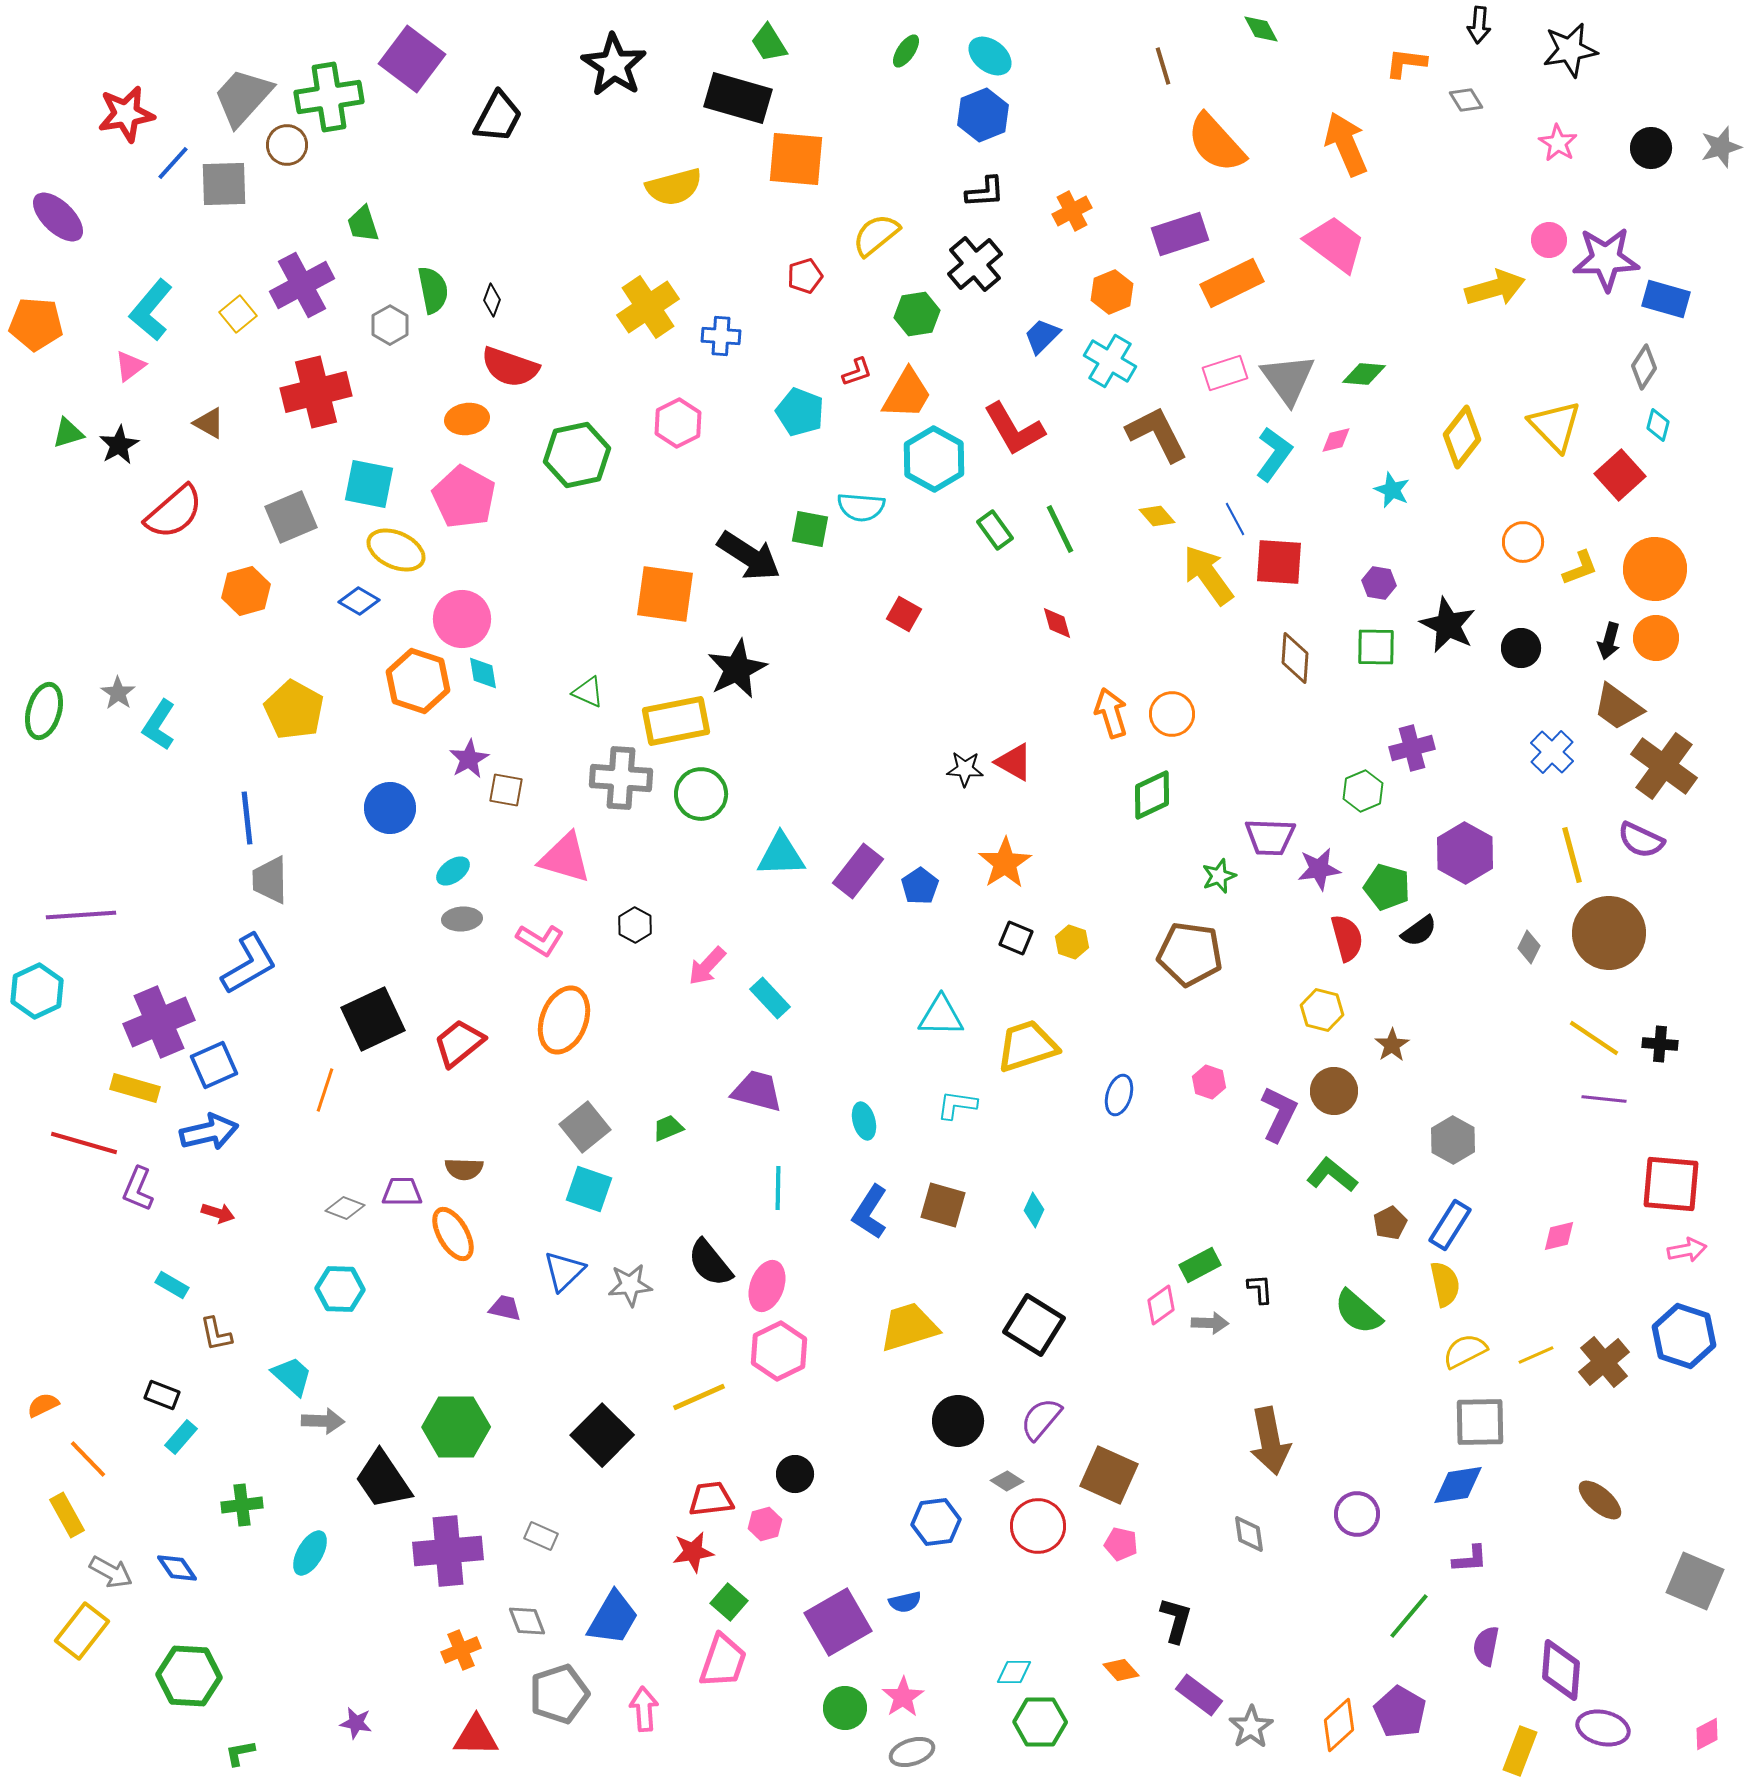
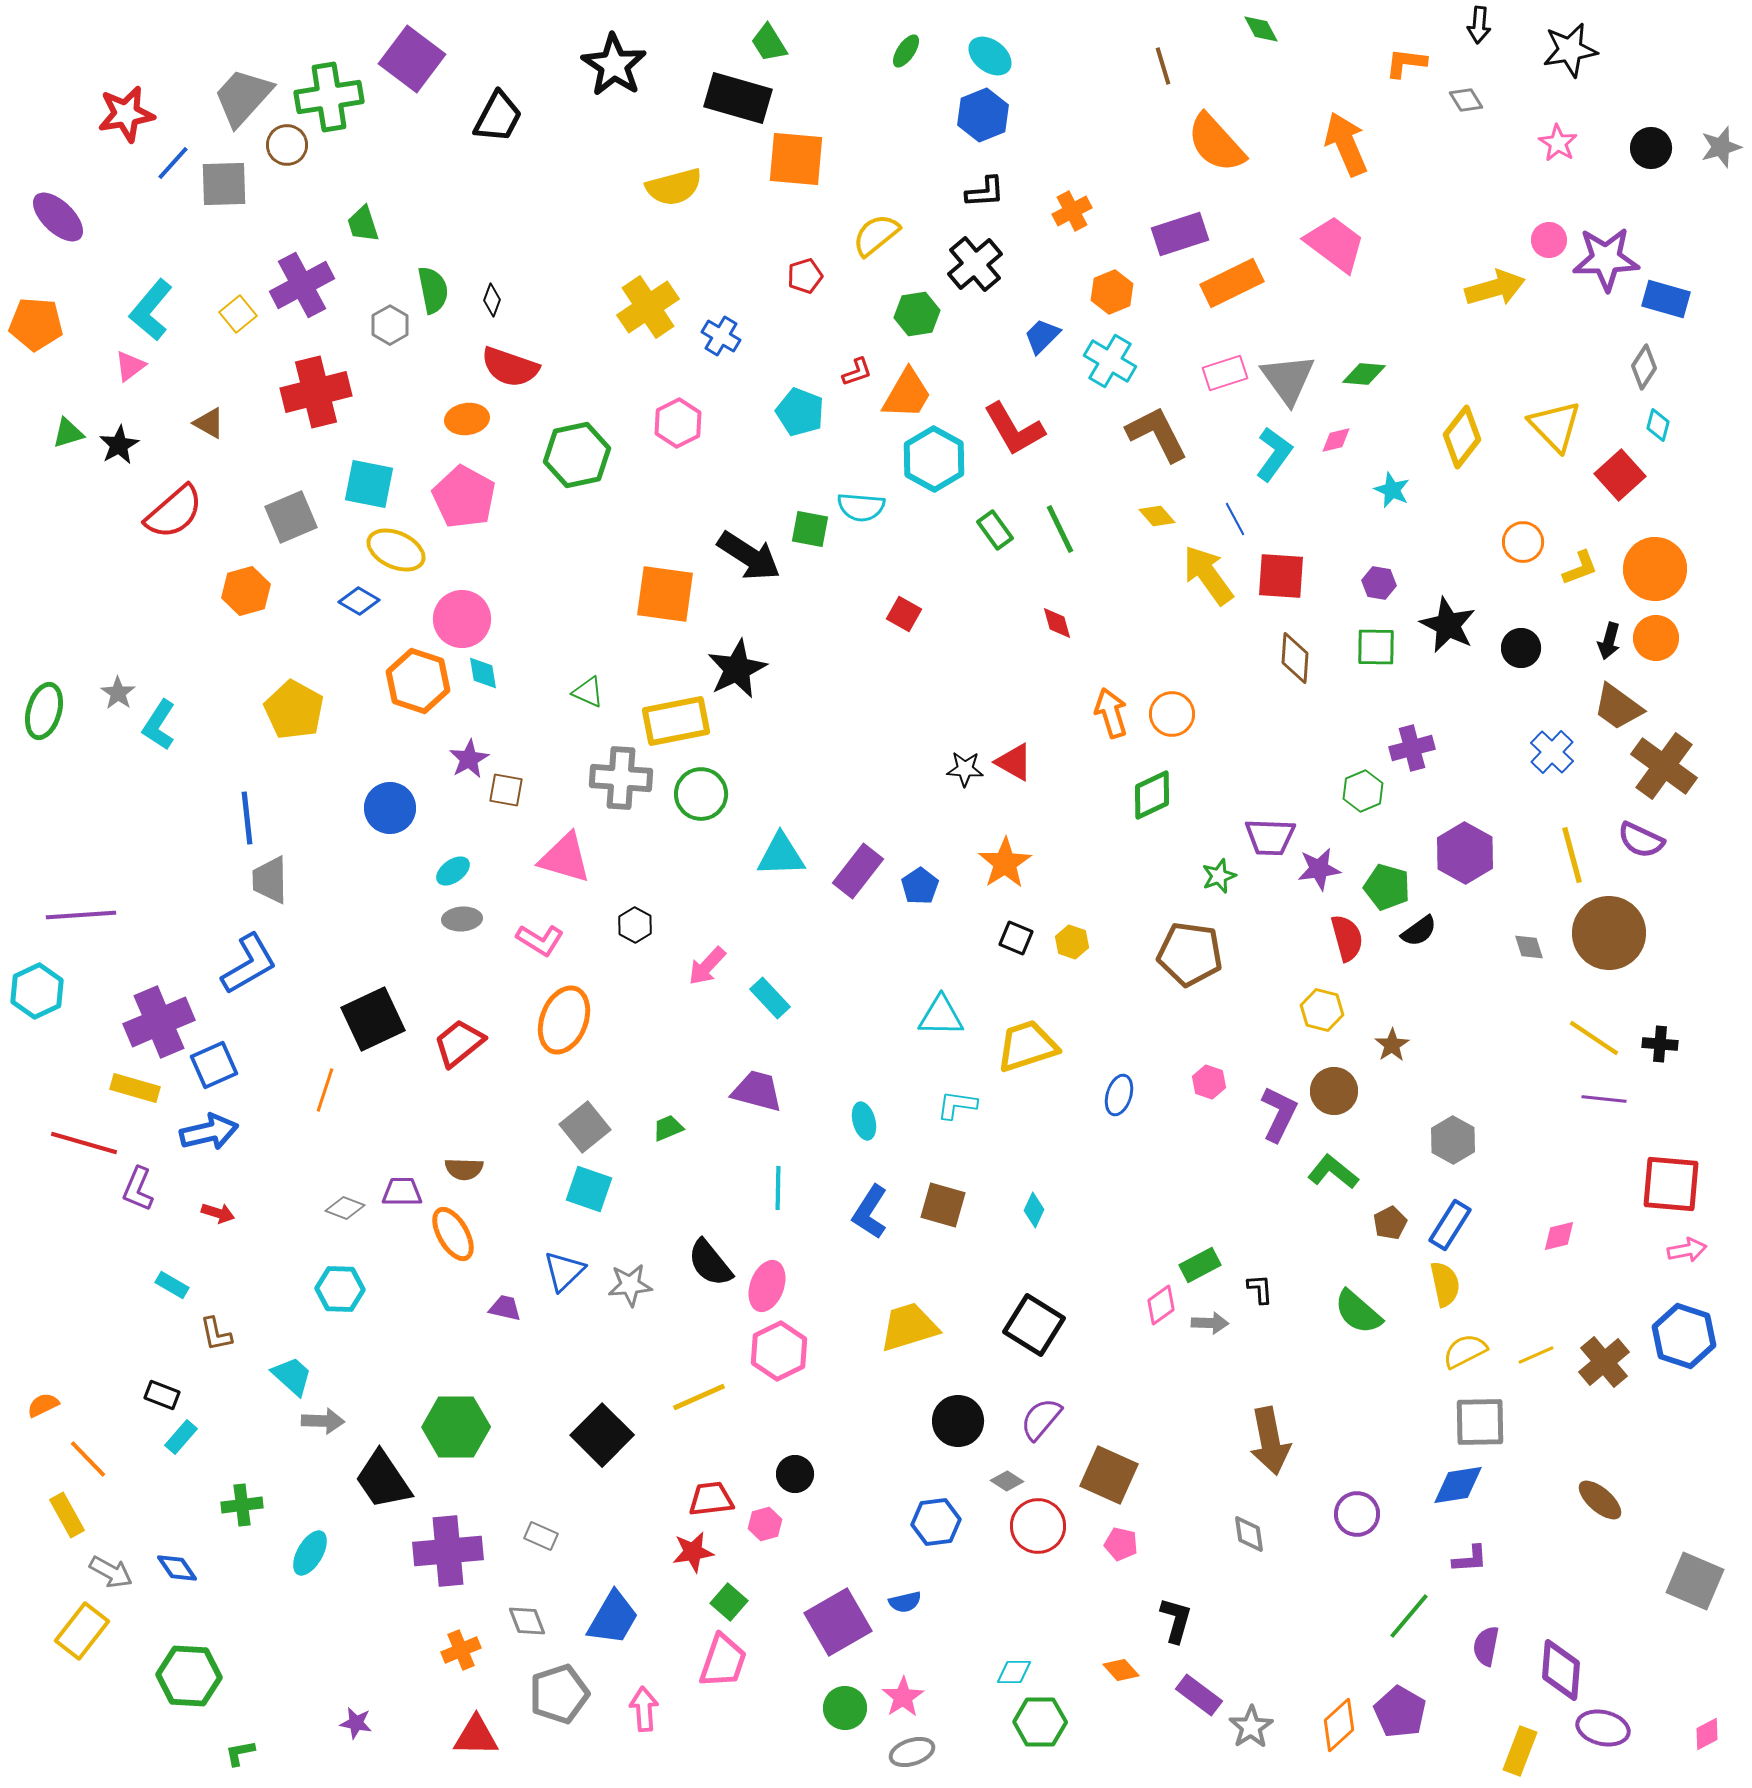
blue cross at (721, 336): rotated 27 degrees clockwise
red square at (1279, 562): moved 2 px right, 14 px down
gray diamond at (1529, 947): rotated 44 degrees counterclockwise
green L-shape at (1332, 1175): moved 1 px right, 3 px up
